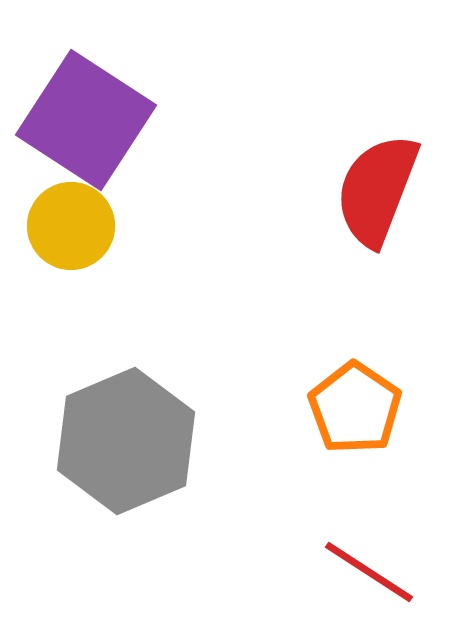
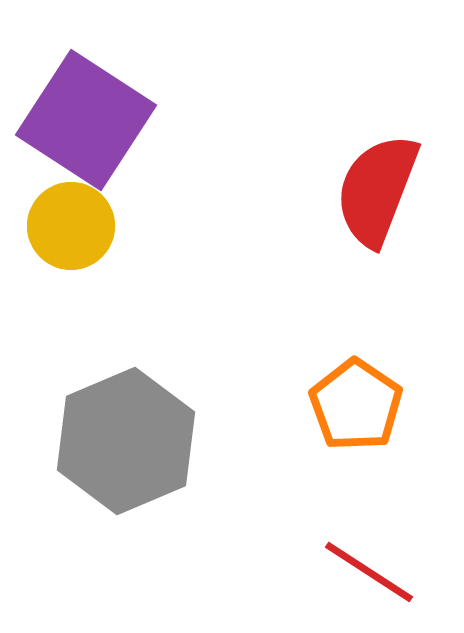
orange pentagon: moved 1 px right, 3 px up
